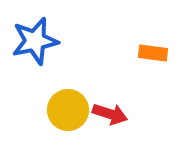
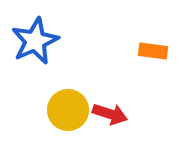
blue star: rotated 12 degrees counterclockwise
orange rectangle: moved 2 px up
